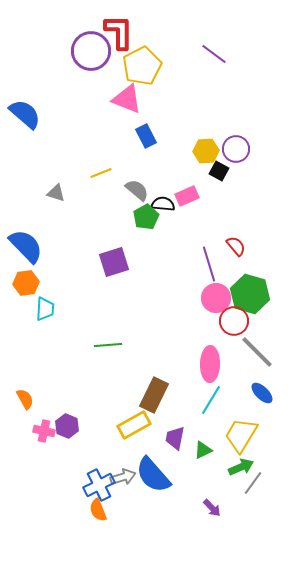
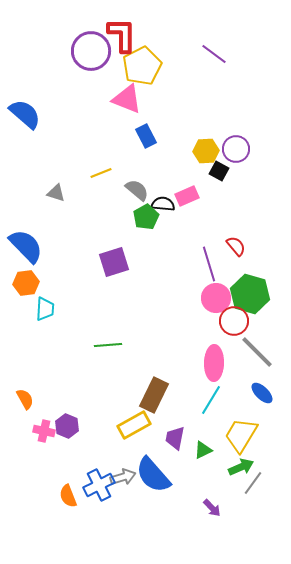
red L-shape at (119, 32): moved 3 px right, 3 px down
pink ellipse at (210, 364): moved 4 px right, 1 px up
orange semicircle at (98, 510): moved 30 px left, 14 px up
